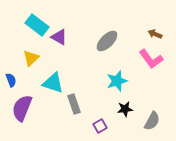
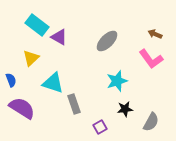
purple semicircle: rotated 100 degrees clockwise
gray semicircle: moved 1 px left, 1 px down
purple square: moved 1 px down
